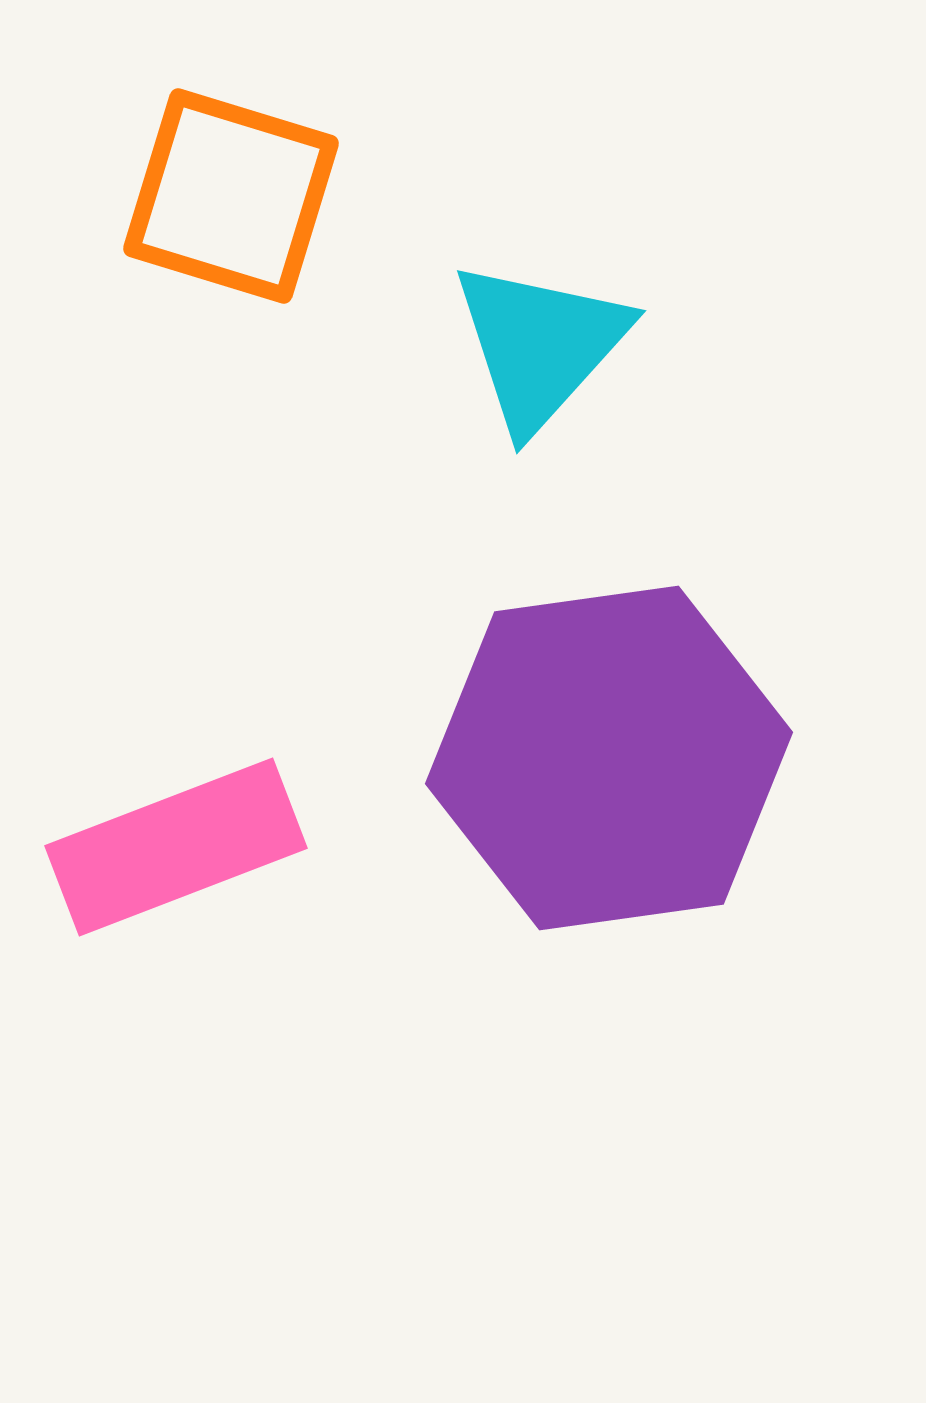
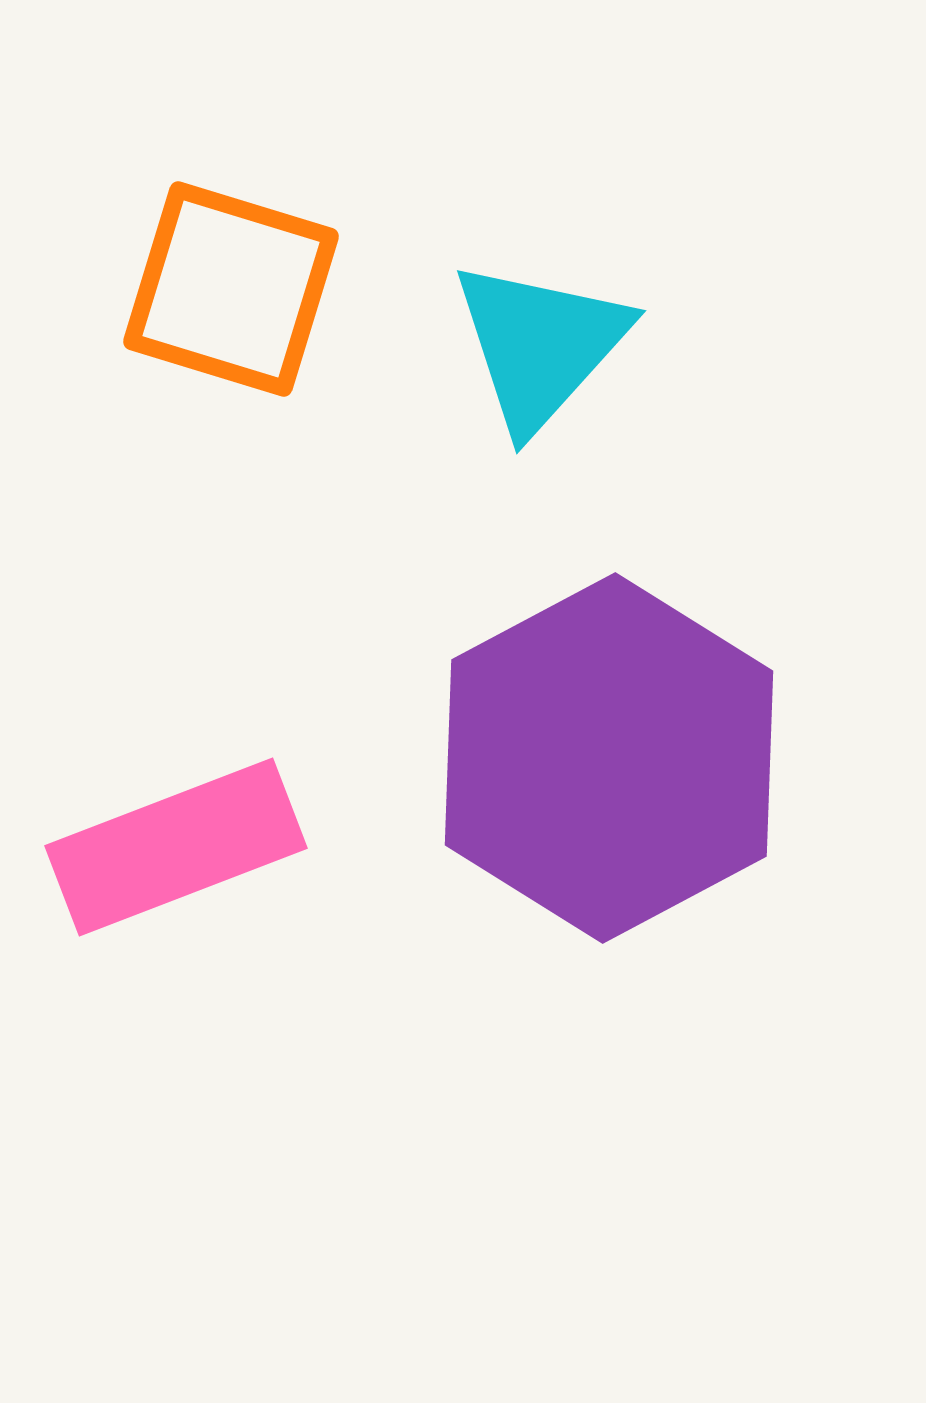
orange square: moved 93 px down
purple hexagon: rotated 20 degrees counterclockwise
